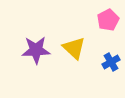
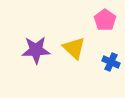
pink pentagon: moved 3 px left; rotated 10 degrees counterclockwise
blue cross: rotated 36 degrees counterclockwise
